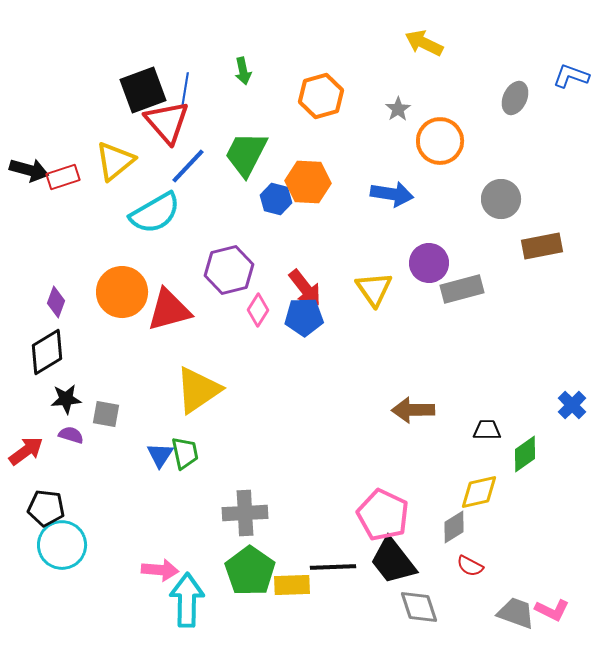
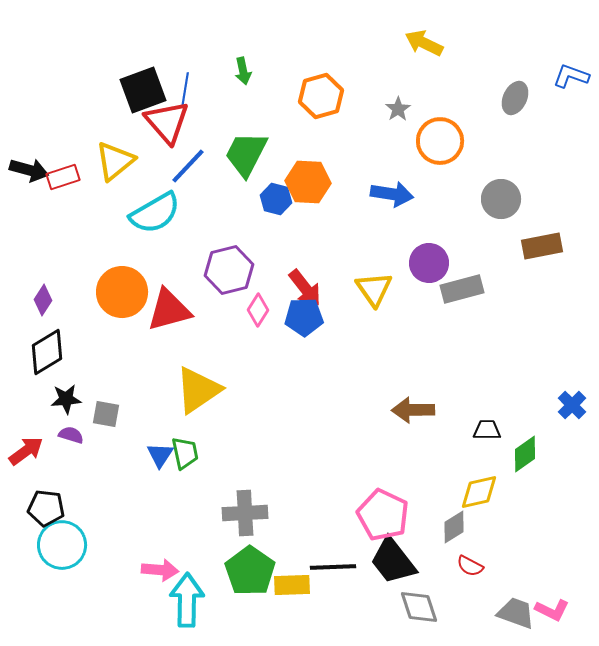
purple diamond at (56, 302): moved 13 px left, 2 px up; rotated 12 degrees clockwise
